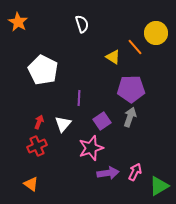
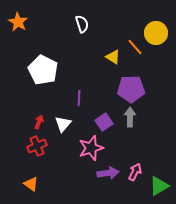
gray arrow: rotated 18 degrees counterclockwise
purple square: moved 2 px right, 1 px down
